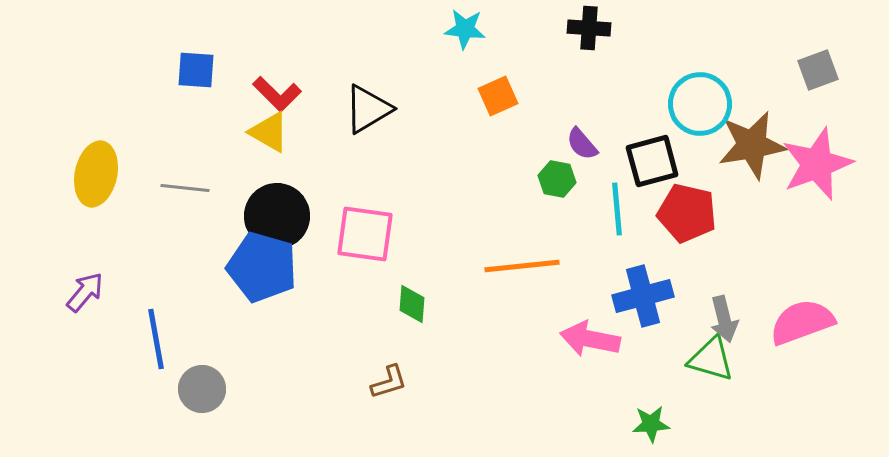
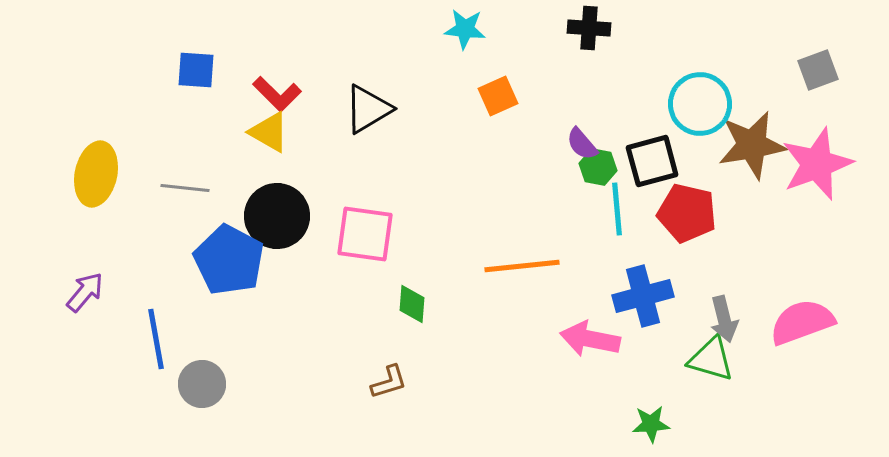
green hexagon: moved 41 px right, 12 px up
blue pentagon: moved 33 px left, 7 px up; rotated 12 degrees clockwise
gray circle: moved 5 px up
